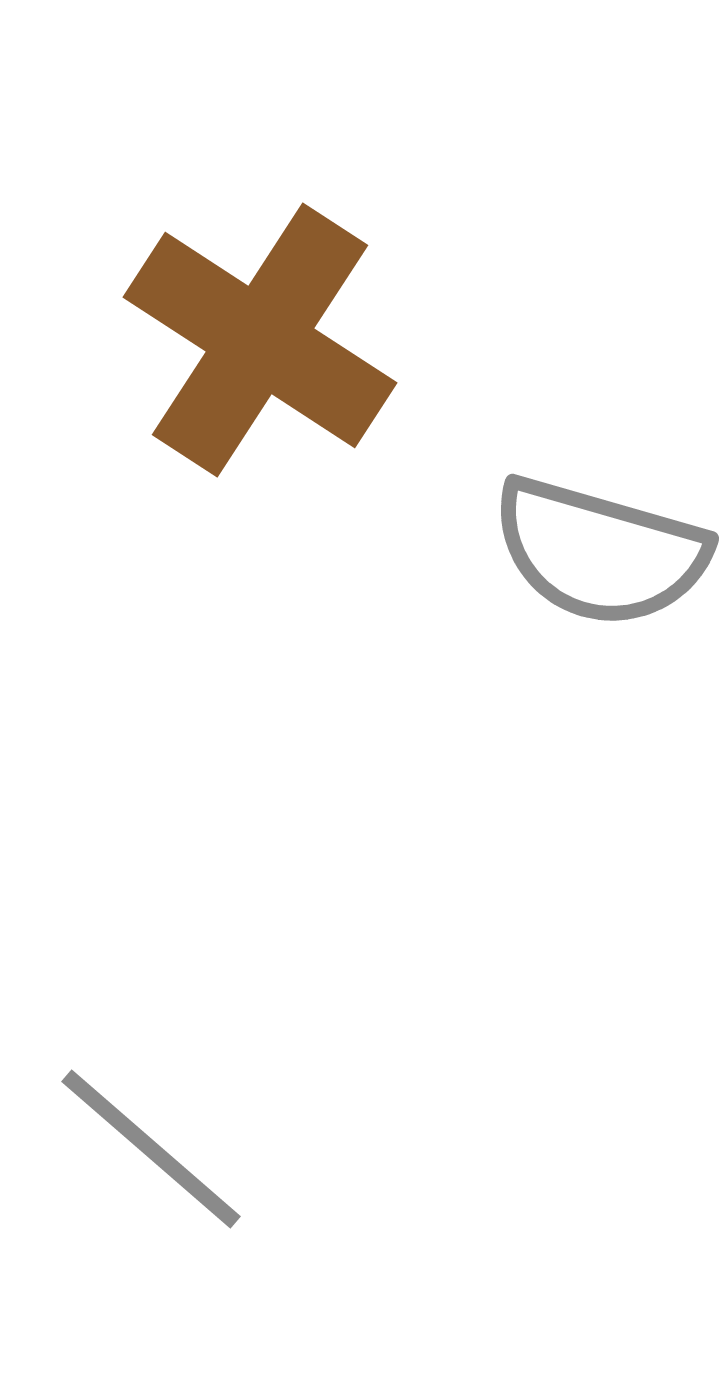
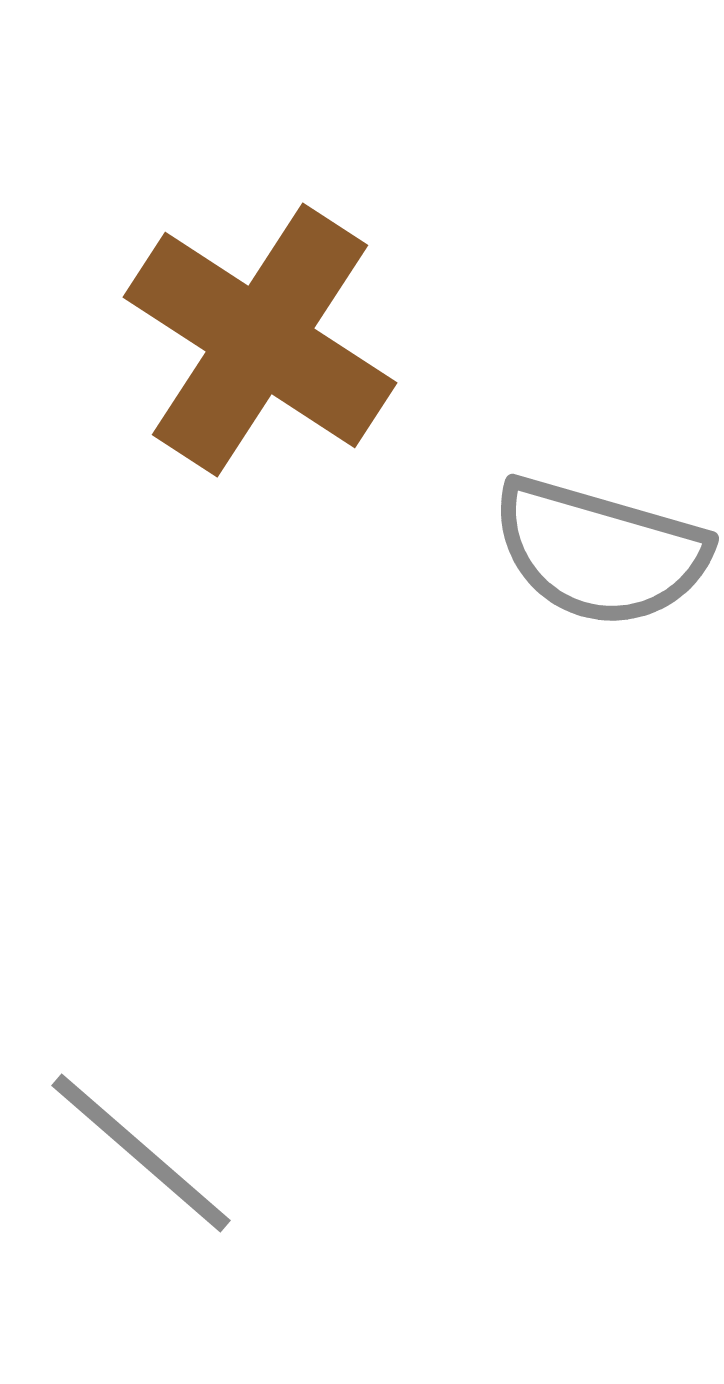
gray line: moved 10 px left, 4 px down
